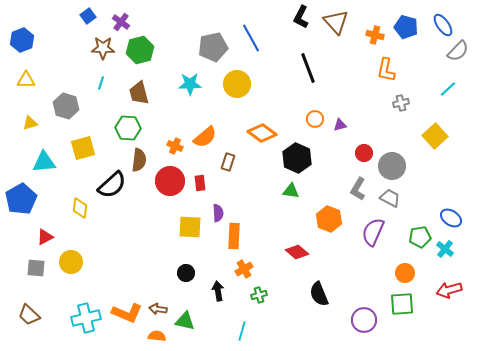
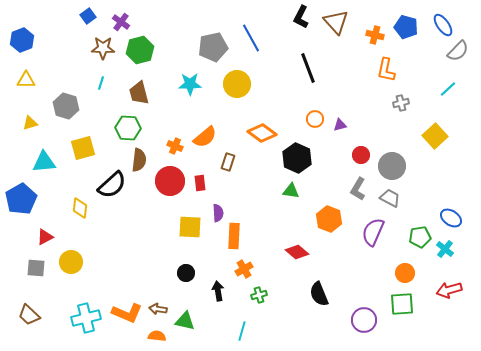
red circle at (364, 153): moved 3 px left, 2 px down
